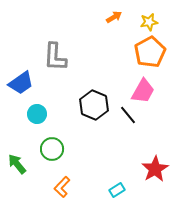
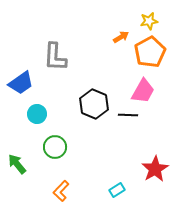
orange arrow: moved 7 px right, 20 px down
yellow star: moved 1 px up
black hexagon: moved 1 px up
black line: rotated 48 degrees counterclockwise
green circle: moved 3 px right, 2 px up
orange L-shape: moved 1 px left, 4 px down
